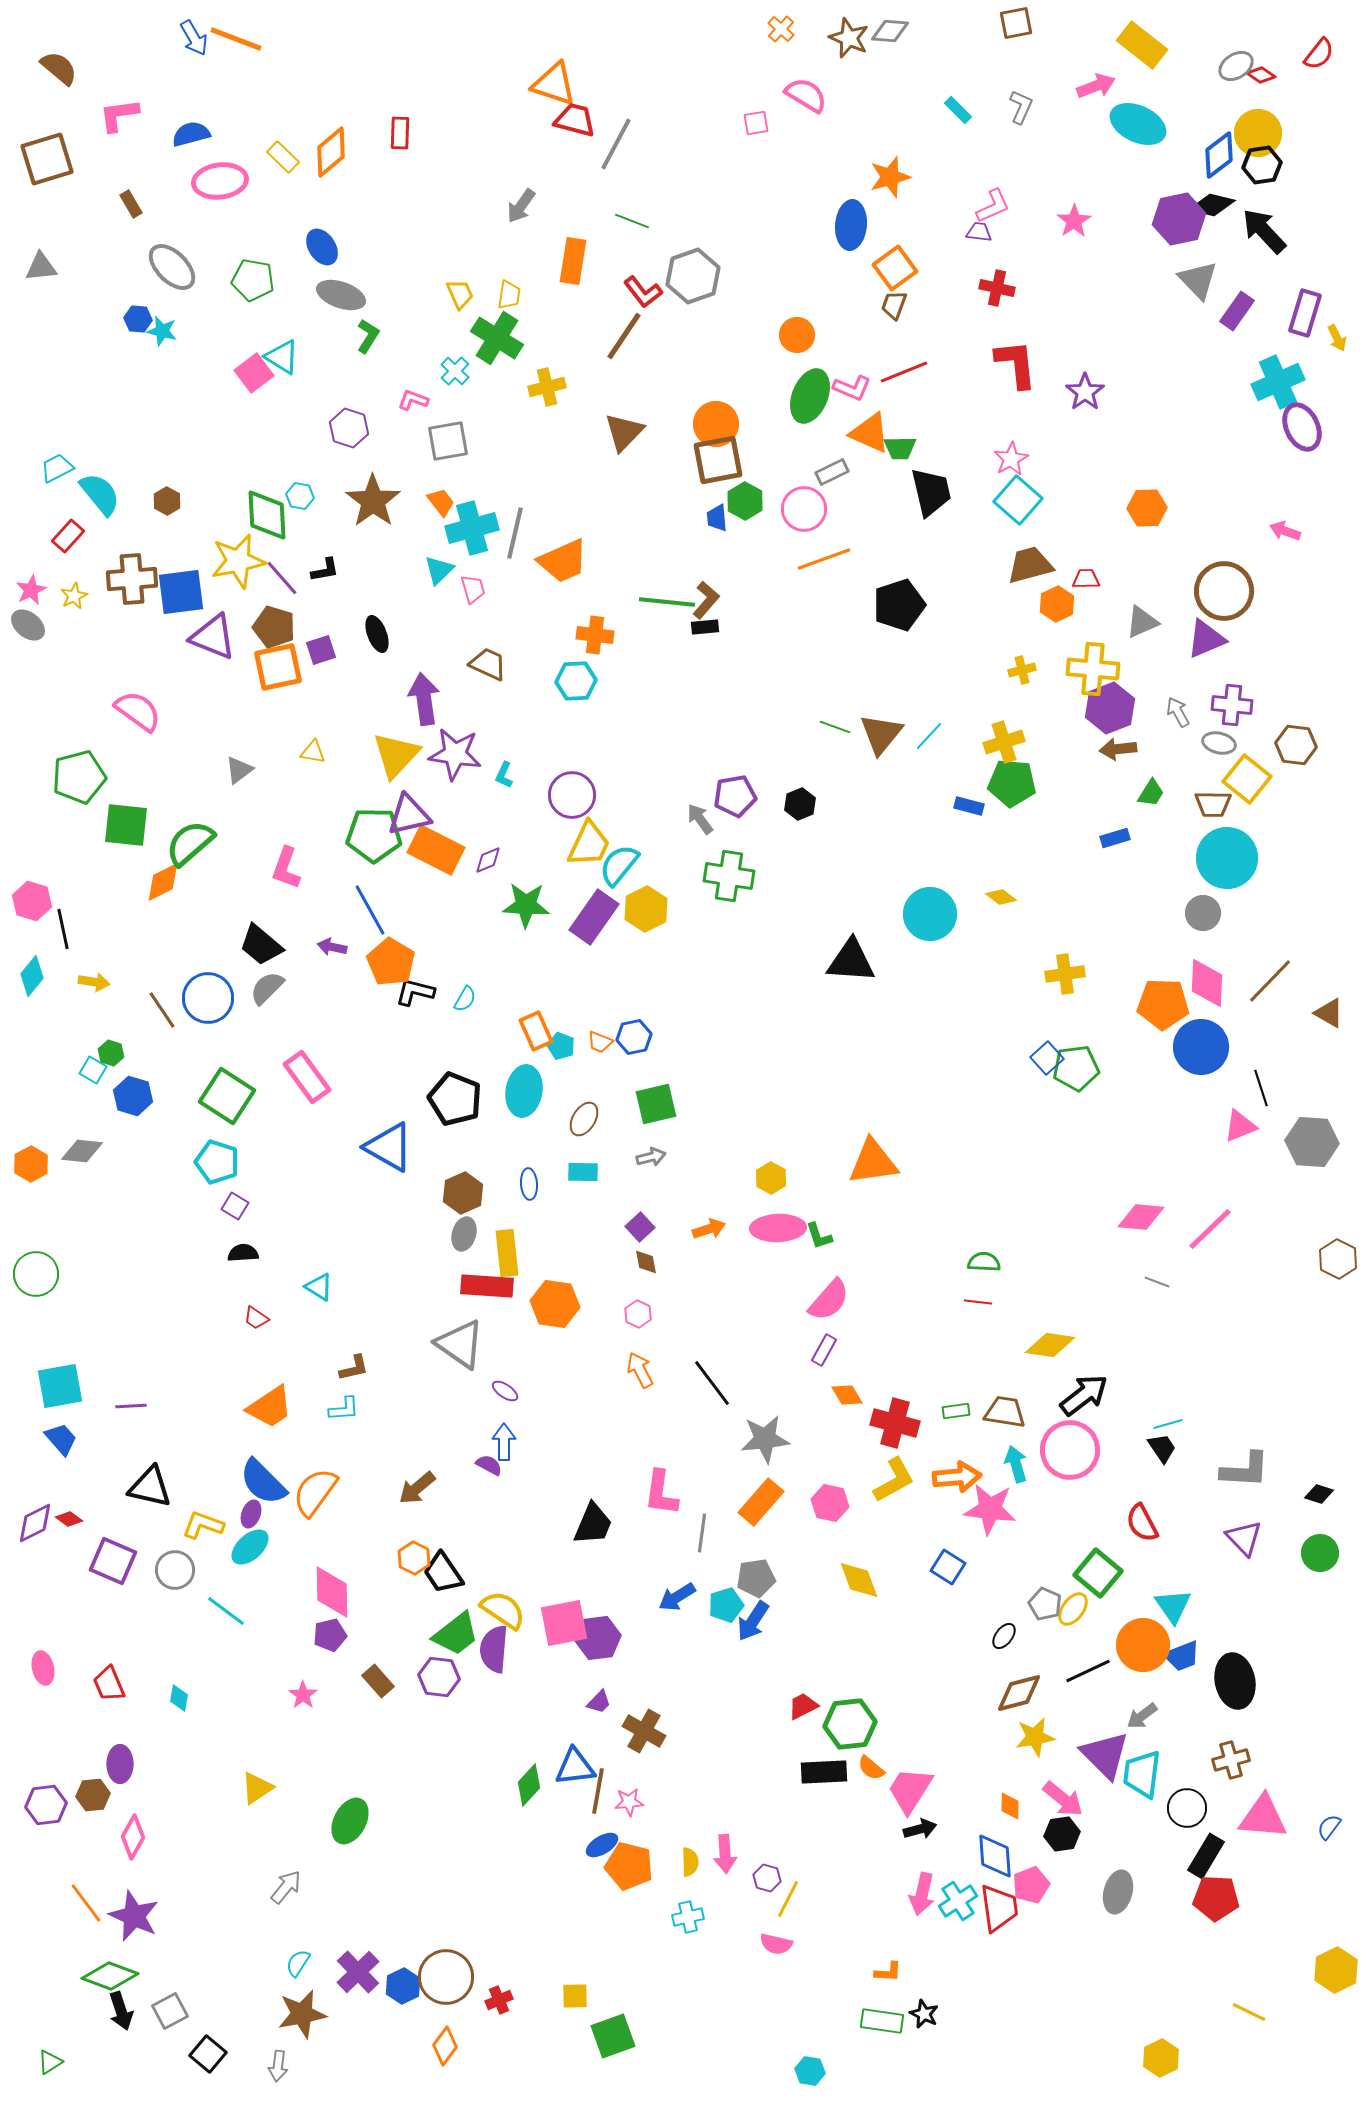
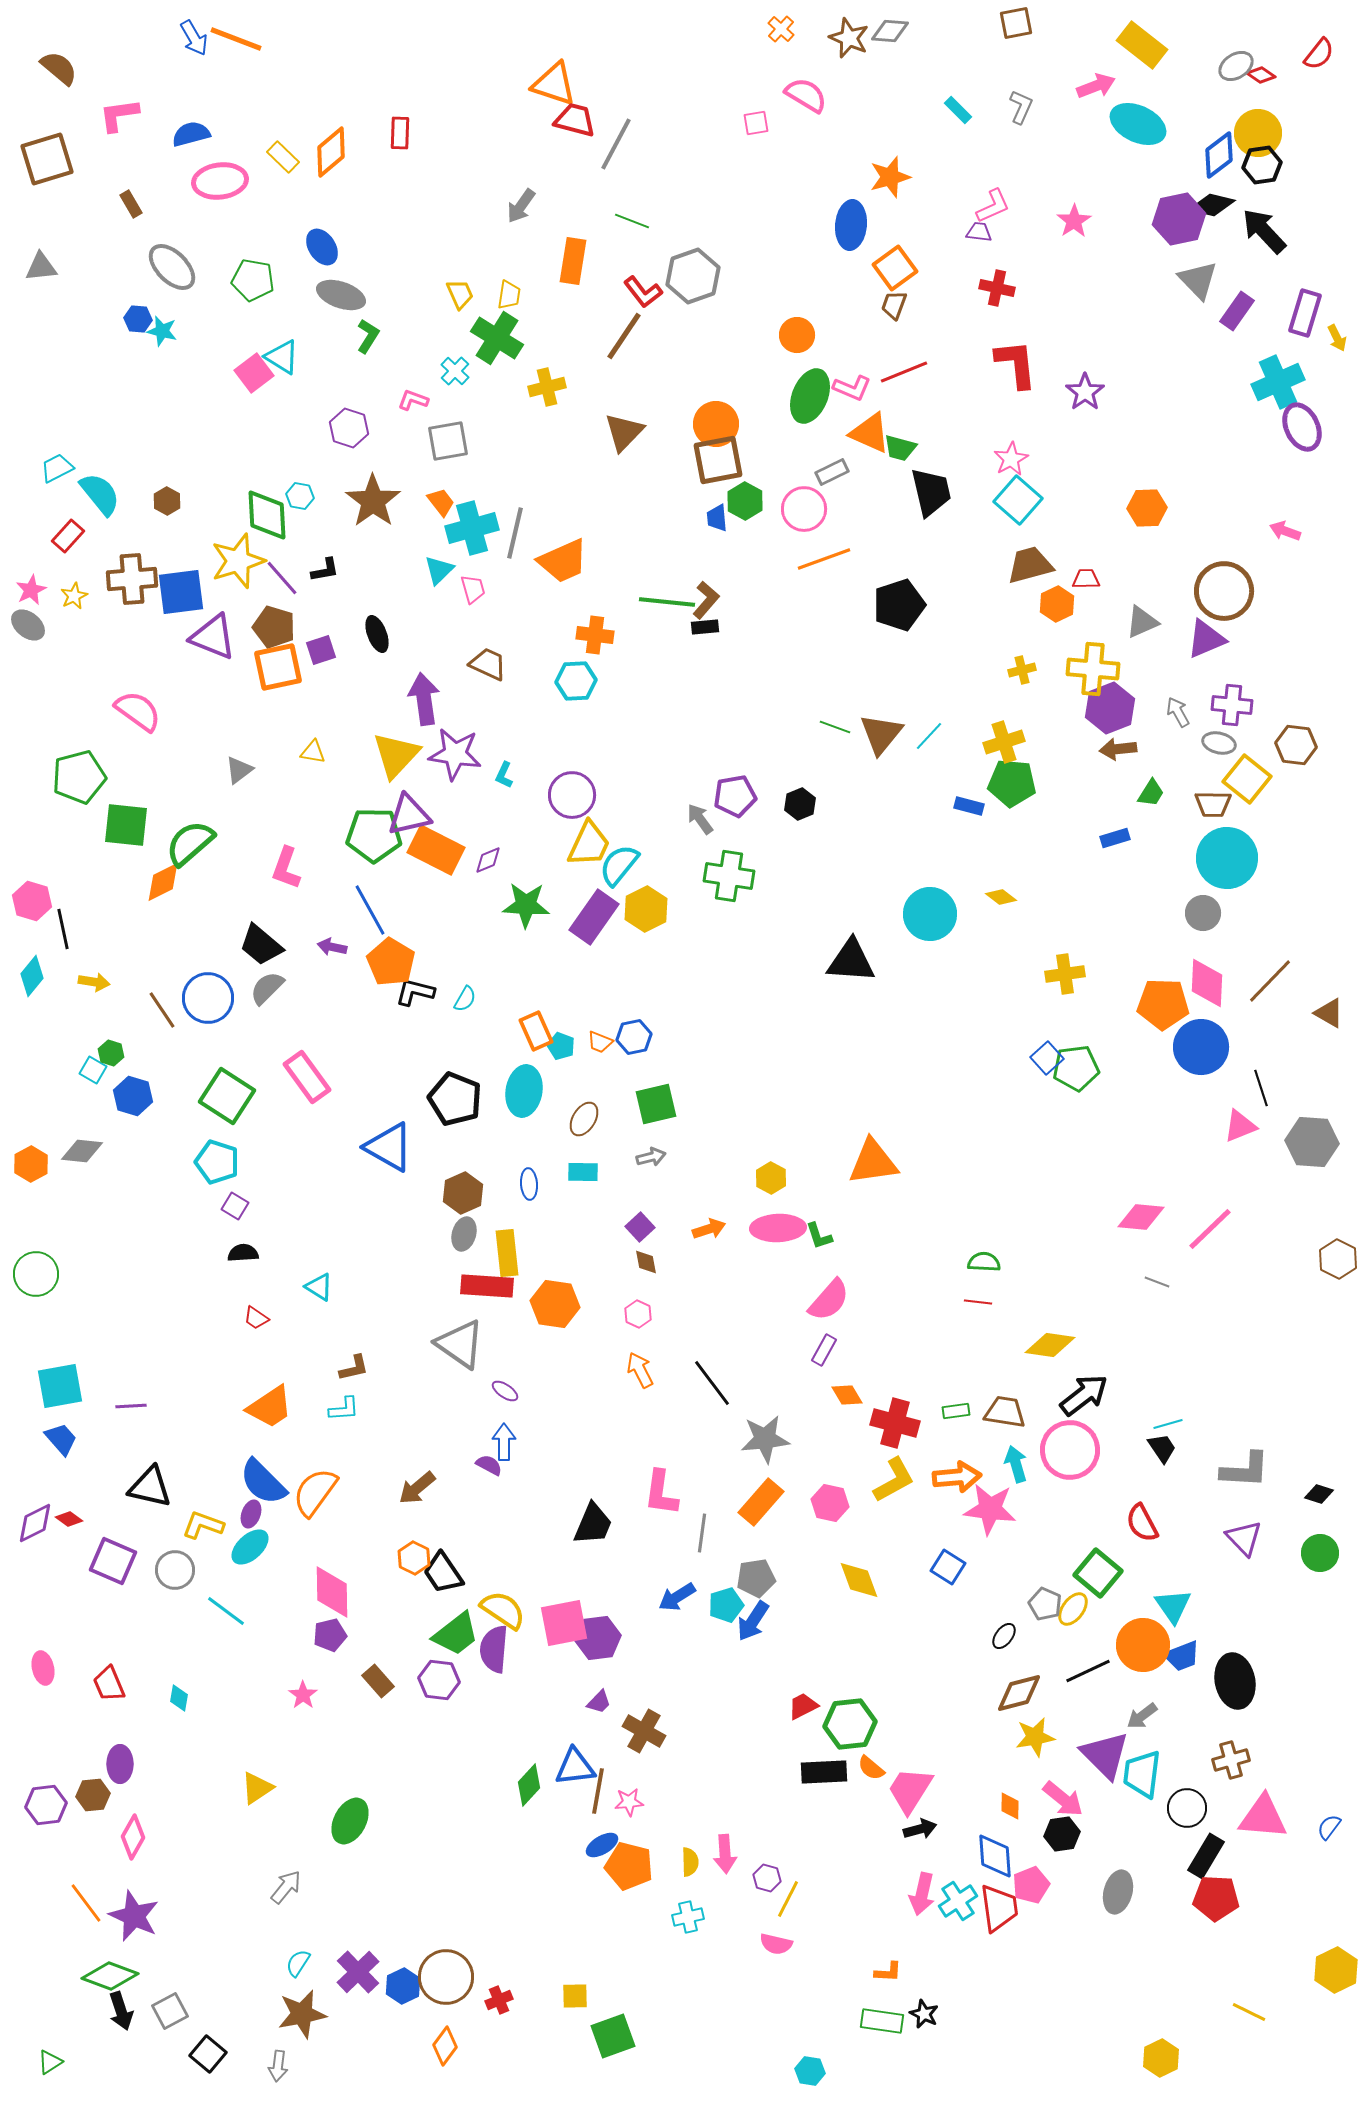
green trapezoid at (900, 448): rotated 16 degrees clockwise
yellow star at (238, 561): rotated 6 degrees counterclockwise
purple hexagon at (439, 1677): moved 3 px down
